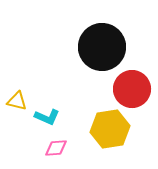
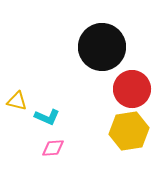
yellow hexagon: moved 19 px right, 2 px down
pink diamond: moved 3 px left
